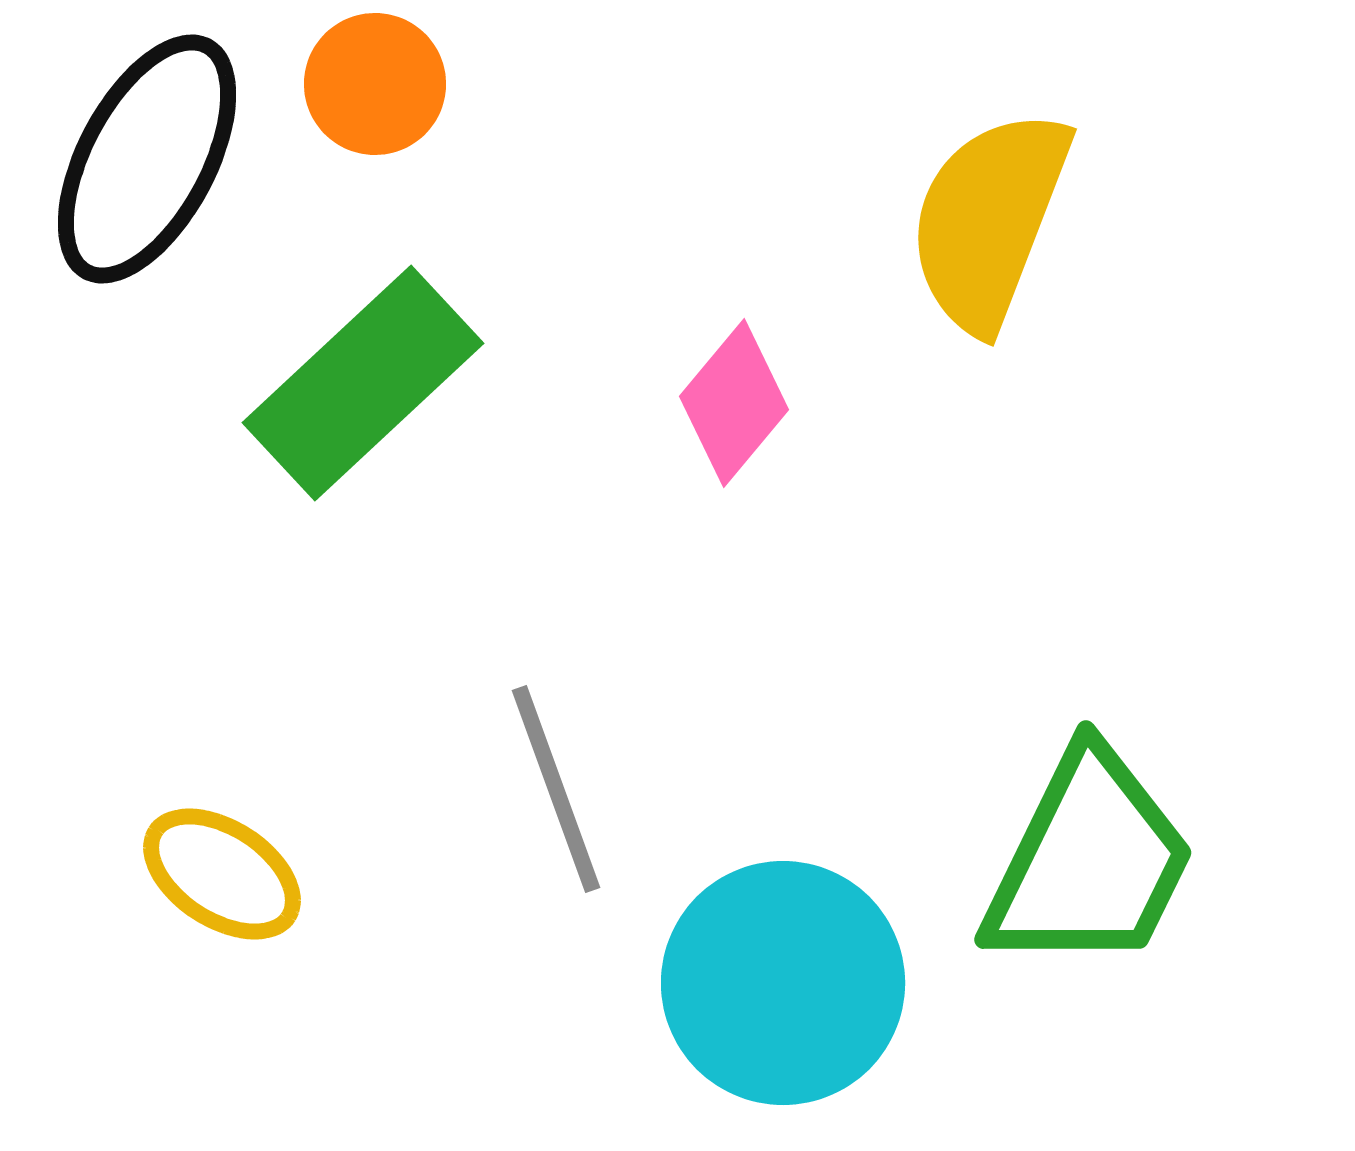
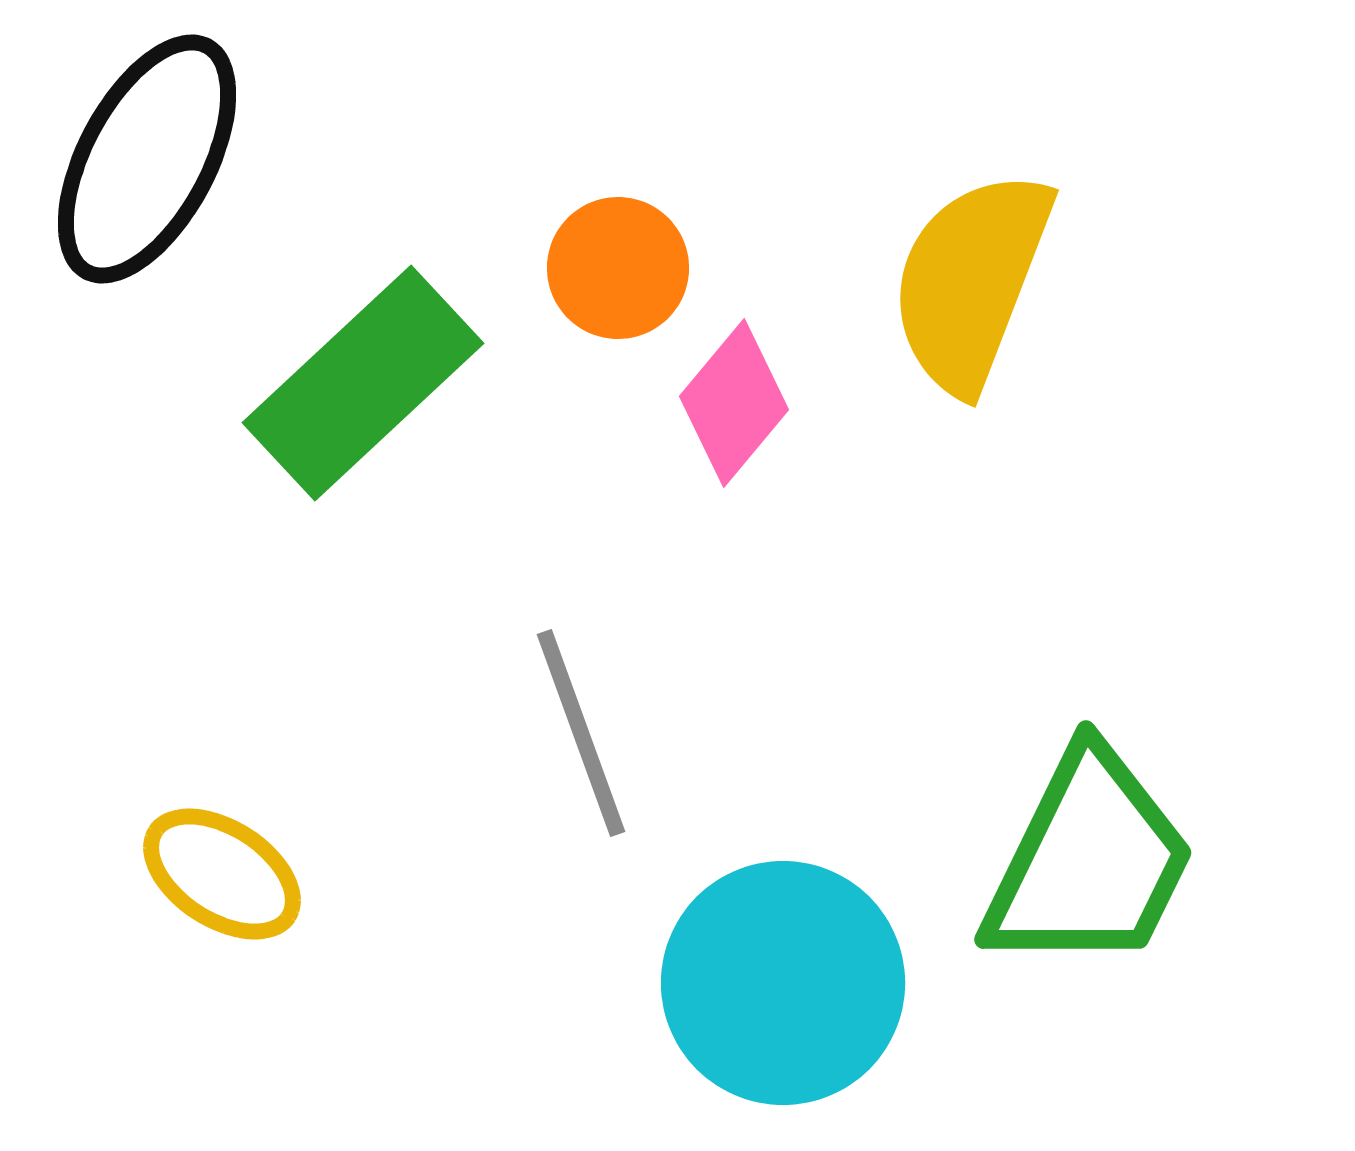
orange circle: moved 243 px right, 184 px down
yellow semicircle: moved 18 px left, 61 px down
gray line: moved 25 px right, 56 px up
